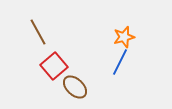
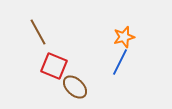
red square: rotated 28 degrees counterclockwise
